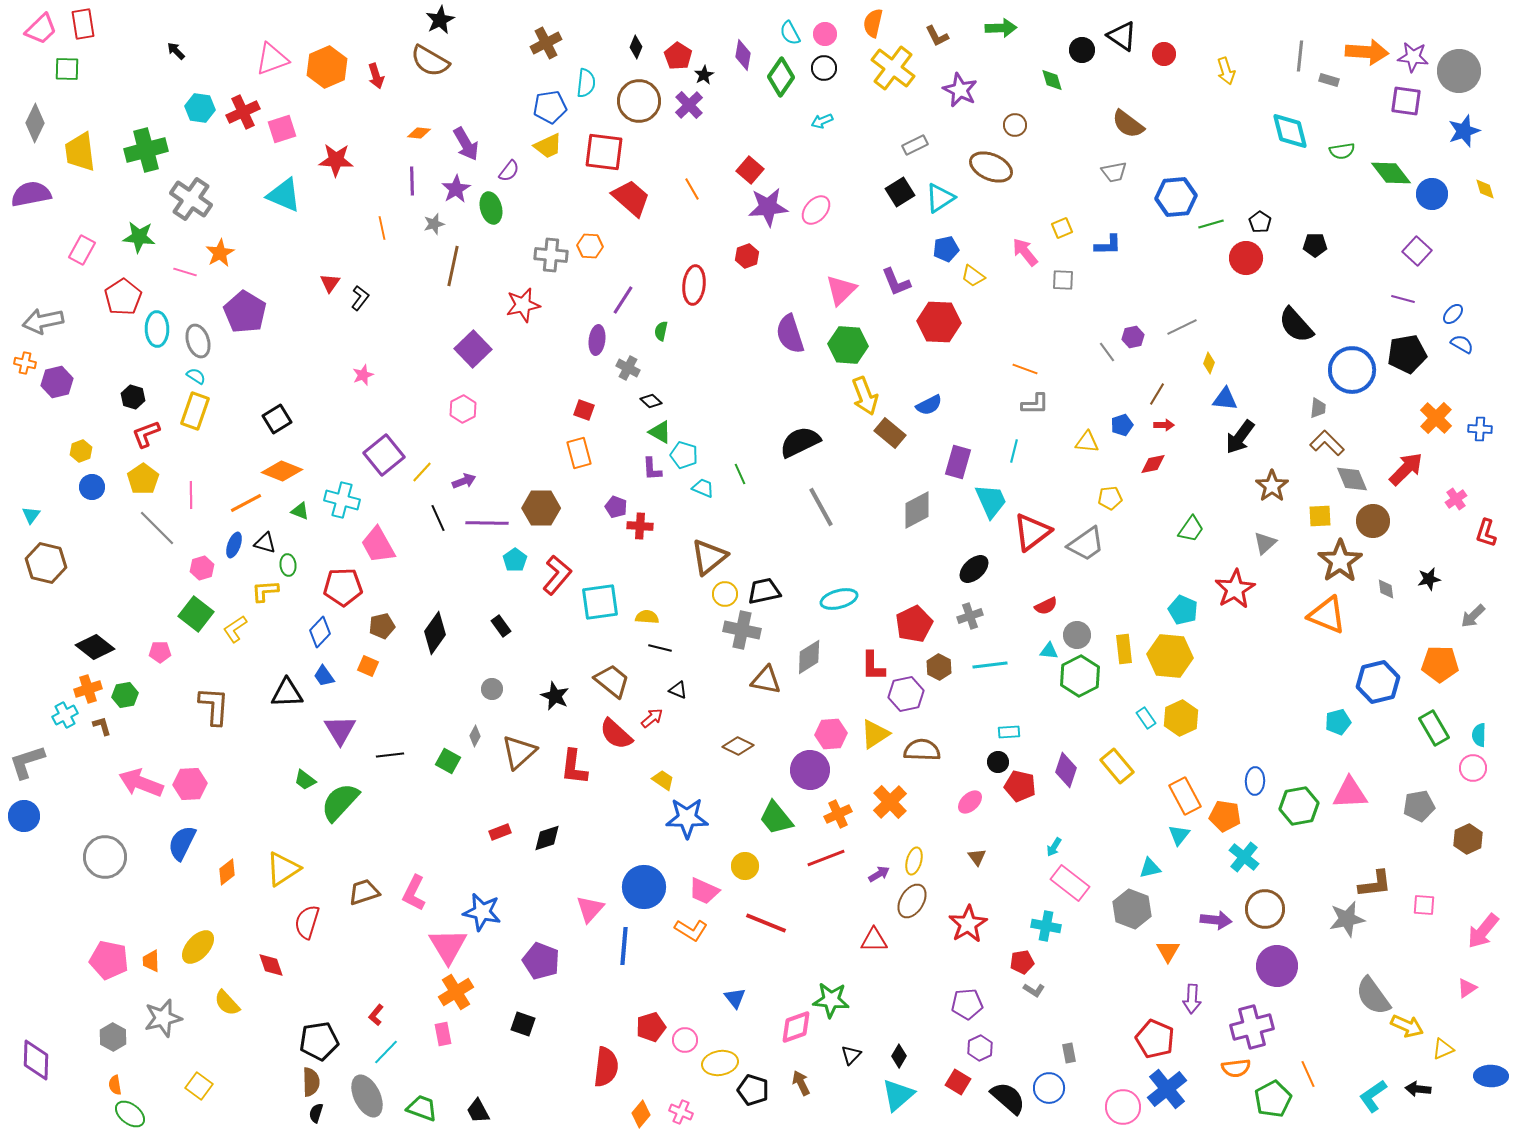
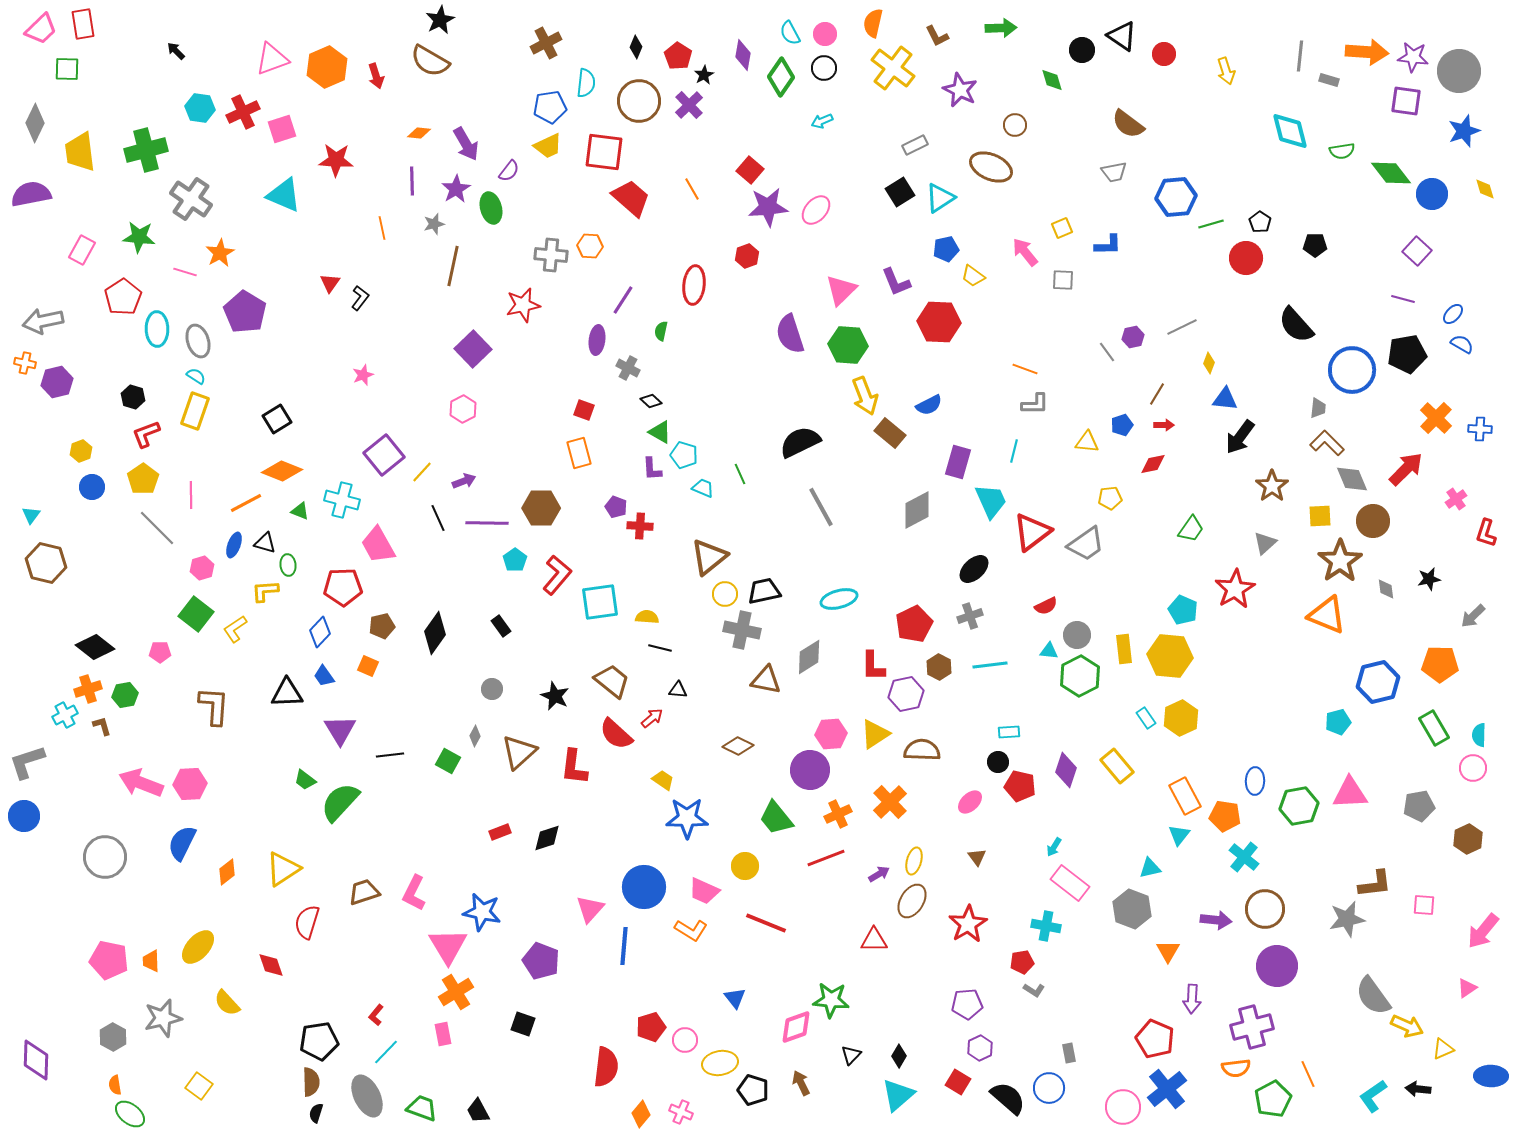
black triangle at (678, 690): rotated 18 degrees counterclockwise
